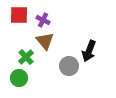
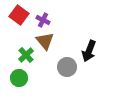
red square: rotated 36 degrees clockwise
green cross: moved 2 px up
gray circle: moved 2 px left, 1 px down
